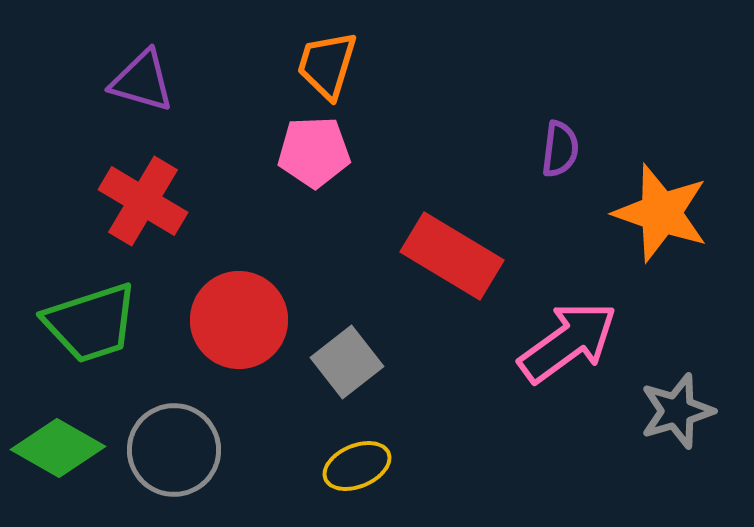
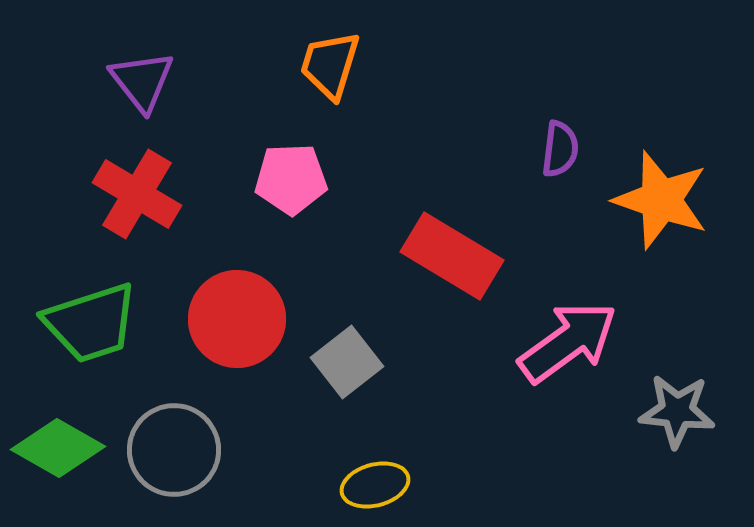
orange trapezoid: moved 3 px right
purple triangle: rotated 36 degrees clockwise
pink pentagon: moved 23 px left, 27 px down
red cross: moved 6 px left, 7 px up
orange star: moved 13 px up
red circle: moved 2 px left, 1 px up
gray star: rotated 22 degrees clockwise
yellow ellipse: moved 18 px right, 19 px down; rotated 8 degrees clockwise
